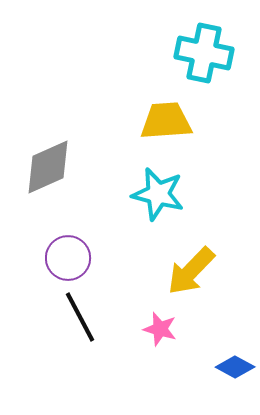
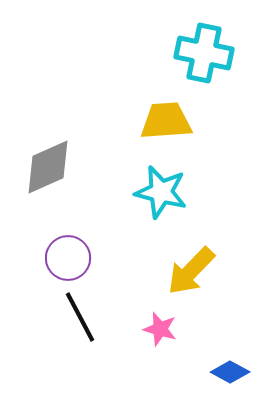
cyan star: moved 3 px right, 2 px up
blue diamond: moved 5 px left, 5 px down
